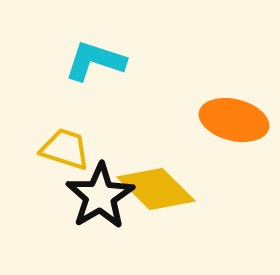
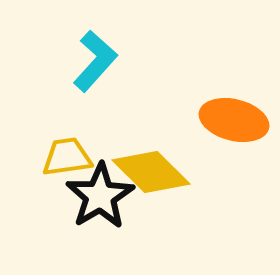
cyan L-shape: rotated 114 degrees clockwise
yellow trapezoid: moved 2 px right, 8 px down; rotated 26 degrees counterclockwise
yellow diamond: moved 5 px left, 17 px up
